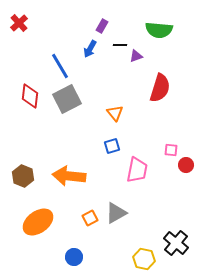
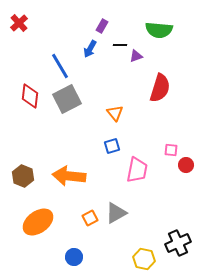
black cross: moved 2 px right; rotated 25 degrees clockwise
